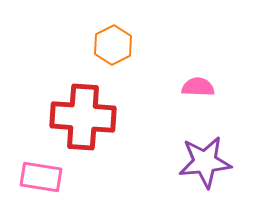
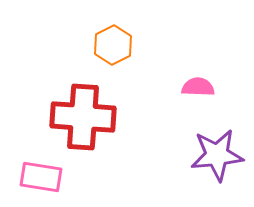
purple star: moved 12 px right, 7 px up
